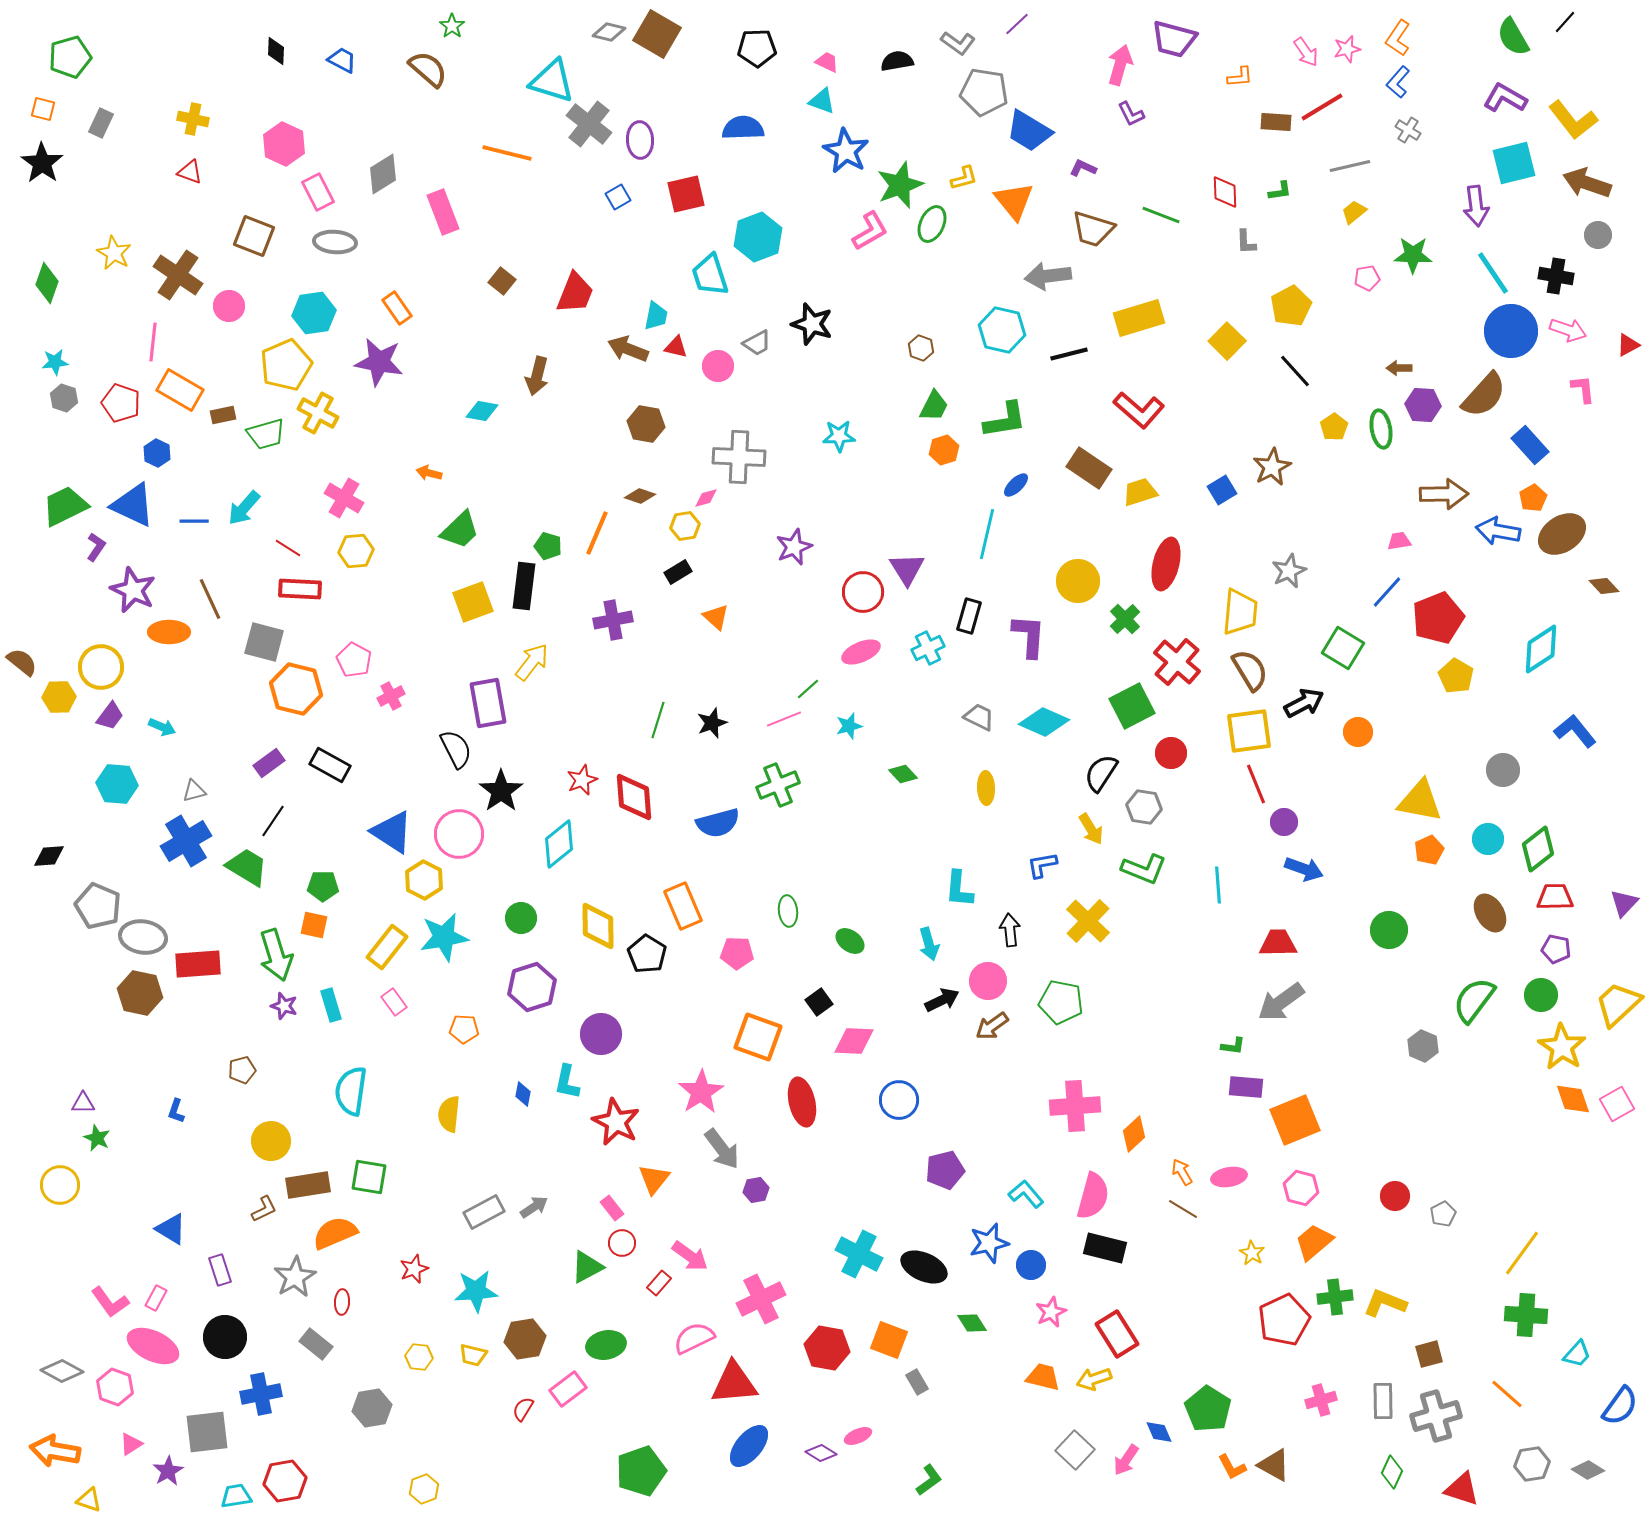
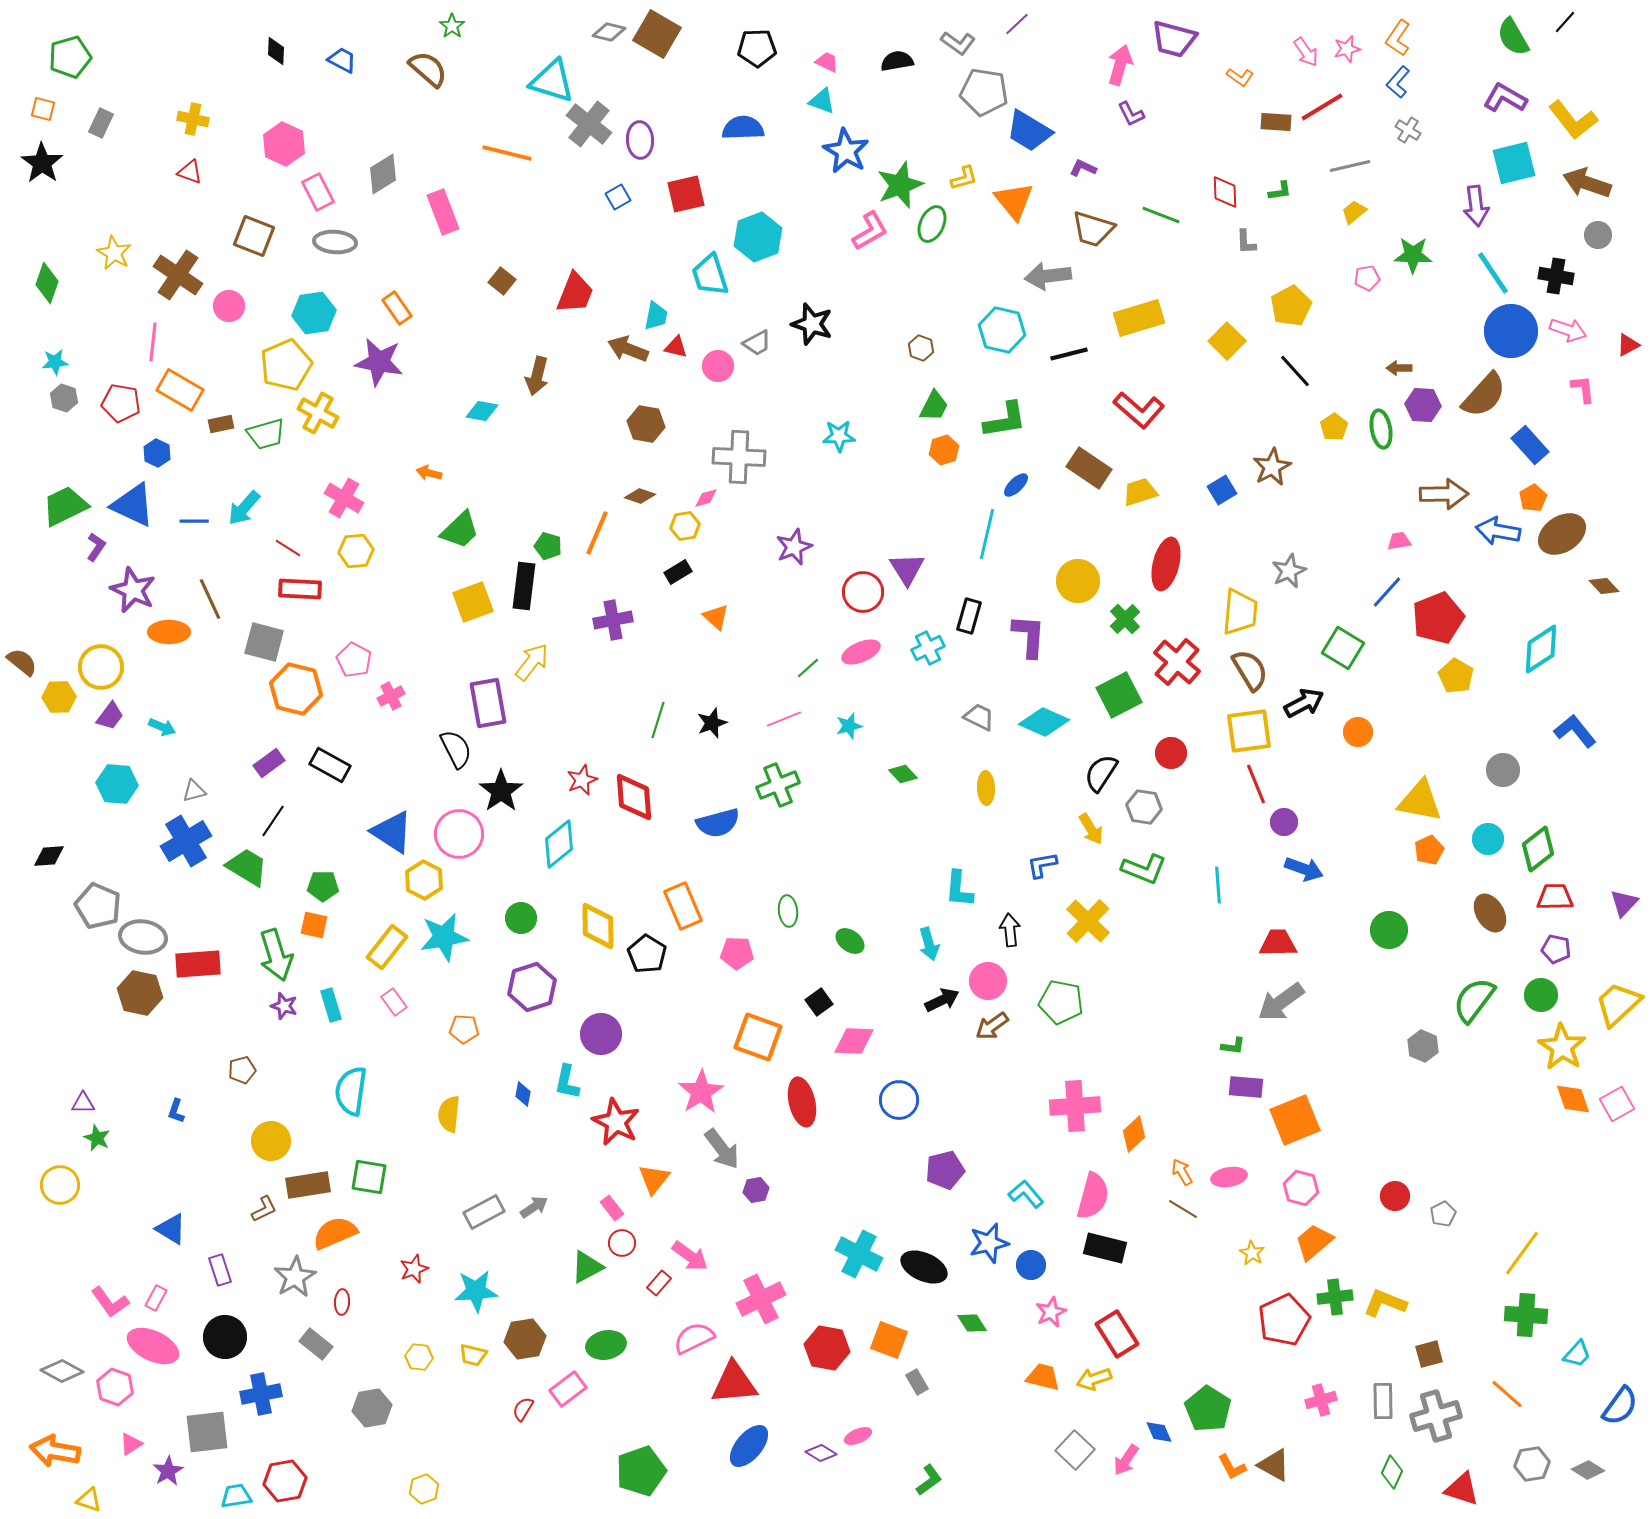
orange L-shape at (1240, 77): rotated 40 degrees clockwise
red pentagon at (121, 403): rotated 9 degrees counterclockwise
brown rectangle at (223, 415): moved 2 px left, 9 px down
green line at (808, 689): moved 21 px up
green square at (1132, 706): moved 13 px left, 11 px up
